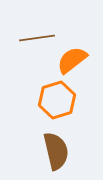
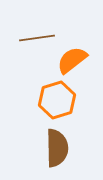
brown semicircle: moved 1 px right, 3 px up; rotated 12 degrees clockwise
